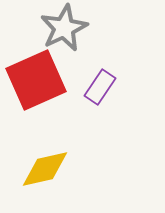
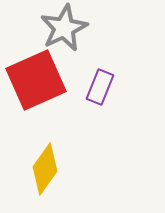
purple rectangle: rotated 12 degrees counterclockwise
yellow diamond: rotated 42 degrees counterclockwise
